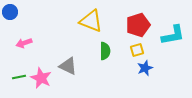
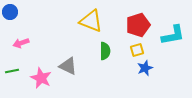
pink arrow: moved 3 px left
green line: moved 7 px left, 6 px up
